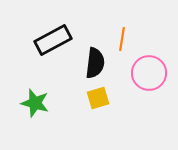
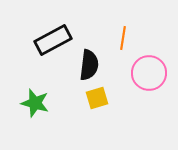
orange line: moved 1 px right, 1 px up
black semicircle: moved 6 px left, 2 px down
yellow square: moved 1 px left
